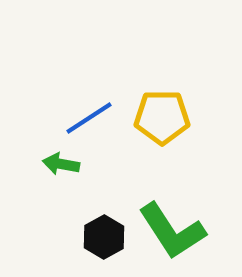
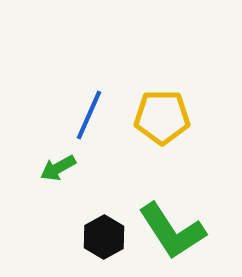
blue line: moved 3 px up; rotated 33 degrees counterclockwise
green arrow: moved 3 px left, 4 px down; rotated 39 degrees counterclockwise
